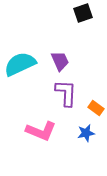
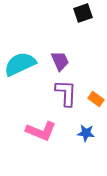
orange rectangle: moved 9 px up
blue star: rotated 18 degrees clockwise
